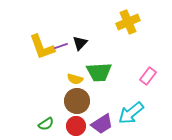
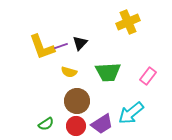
green trapezoid: moved 9 px right
yellow semicircle: moved 6 px left, 7 px up
